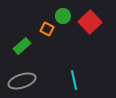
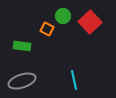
green rectangle: rotated 48 degrees clockwise
